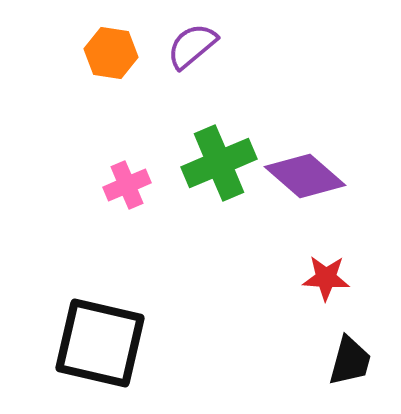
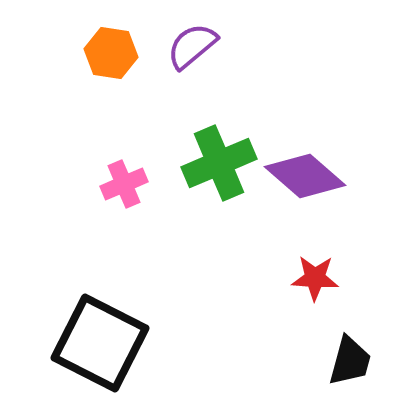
pink cross: moved 3 px left, 1 px up
red star: moved 11 px left
black square: rotated 14 degrees clockwise
